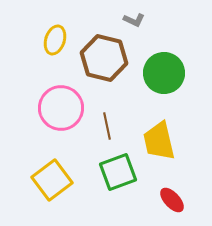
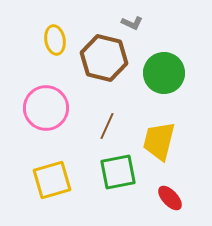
gray L-shape: moved 2 px left, 3 px down
yellow ellipse: rotated 28 degrees counterclockwise
pink circle: moved 15 px left
brown line: rotated 36 degrees clockwise
yellow trapezoid: rotated 27 degrees clockwise
green square: rotated 9 degrees clockwise
yellow square: rotated 21 degrees clockwise
red ellipse: moved 2 px left, 2 px up
